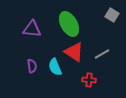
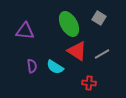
gray square: moved 13 px left, 3 px down
purple triangle: moved 7 px left, 2 px down
red triangle: moved 3 px right, 1 px up
cyan semicircle: rotated 36 degrees counterclockwise
red cross: moved 3 px down
